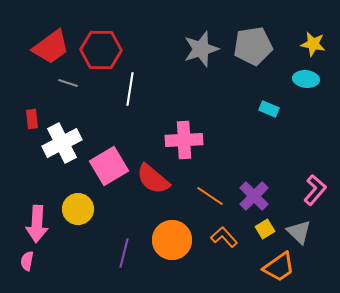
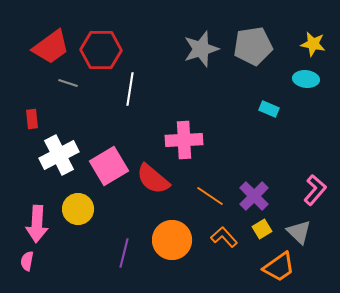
white cross: moved 3 px left, 12 px down
yellow square: moved 3 px left
